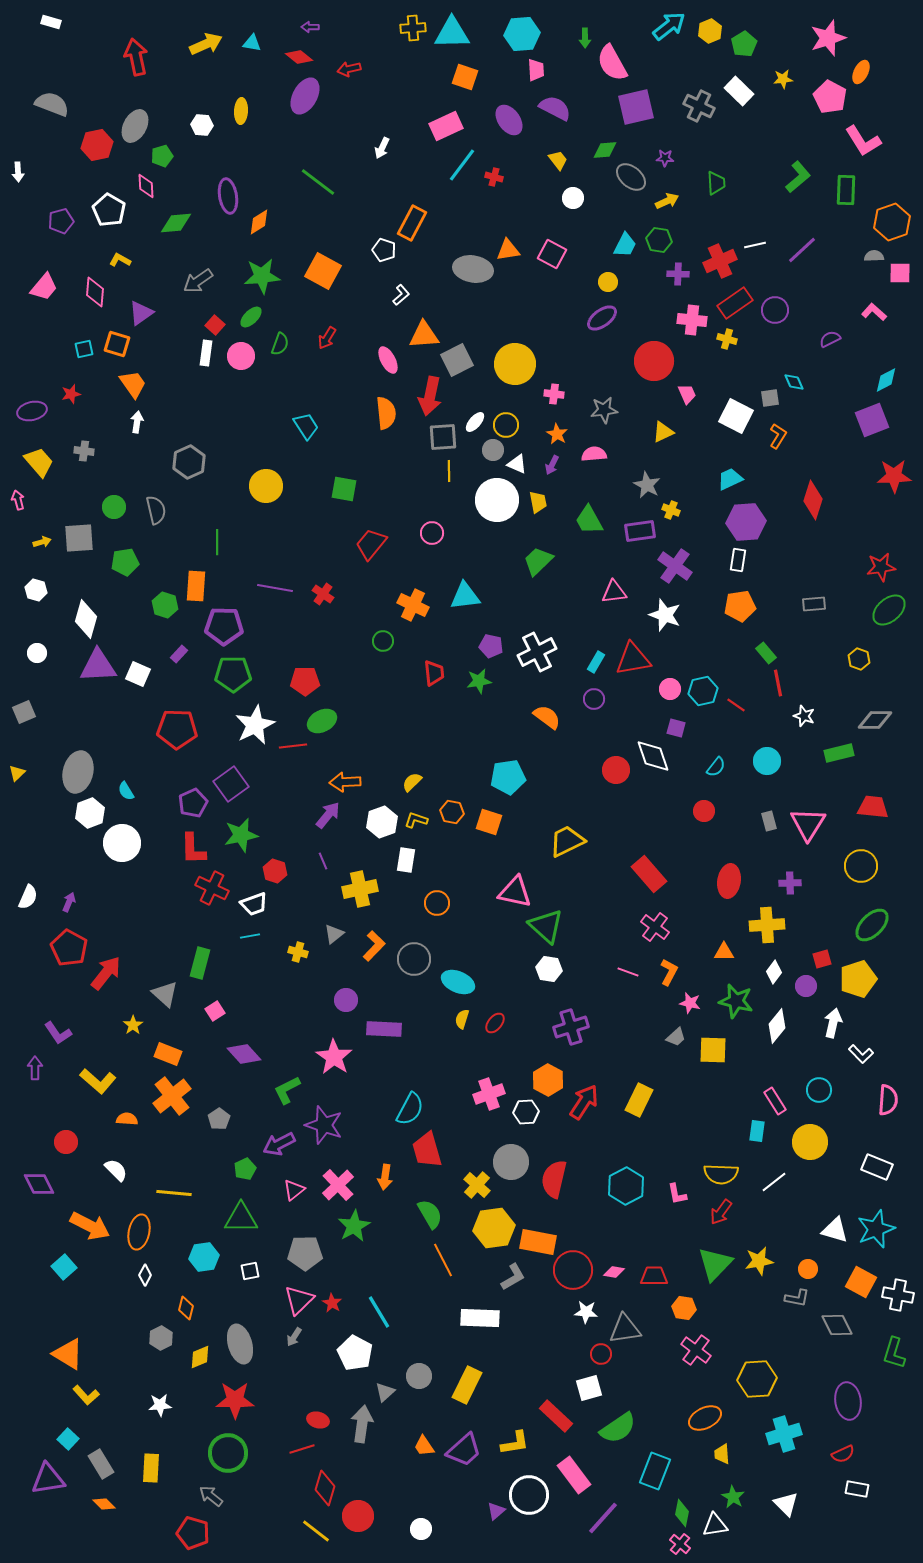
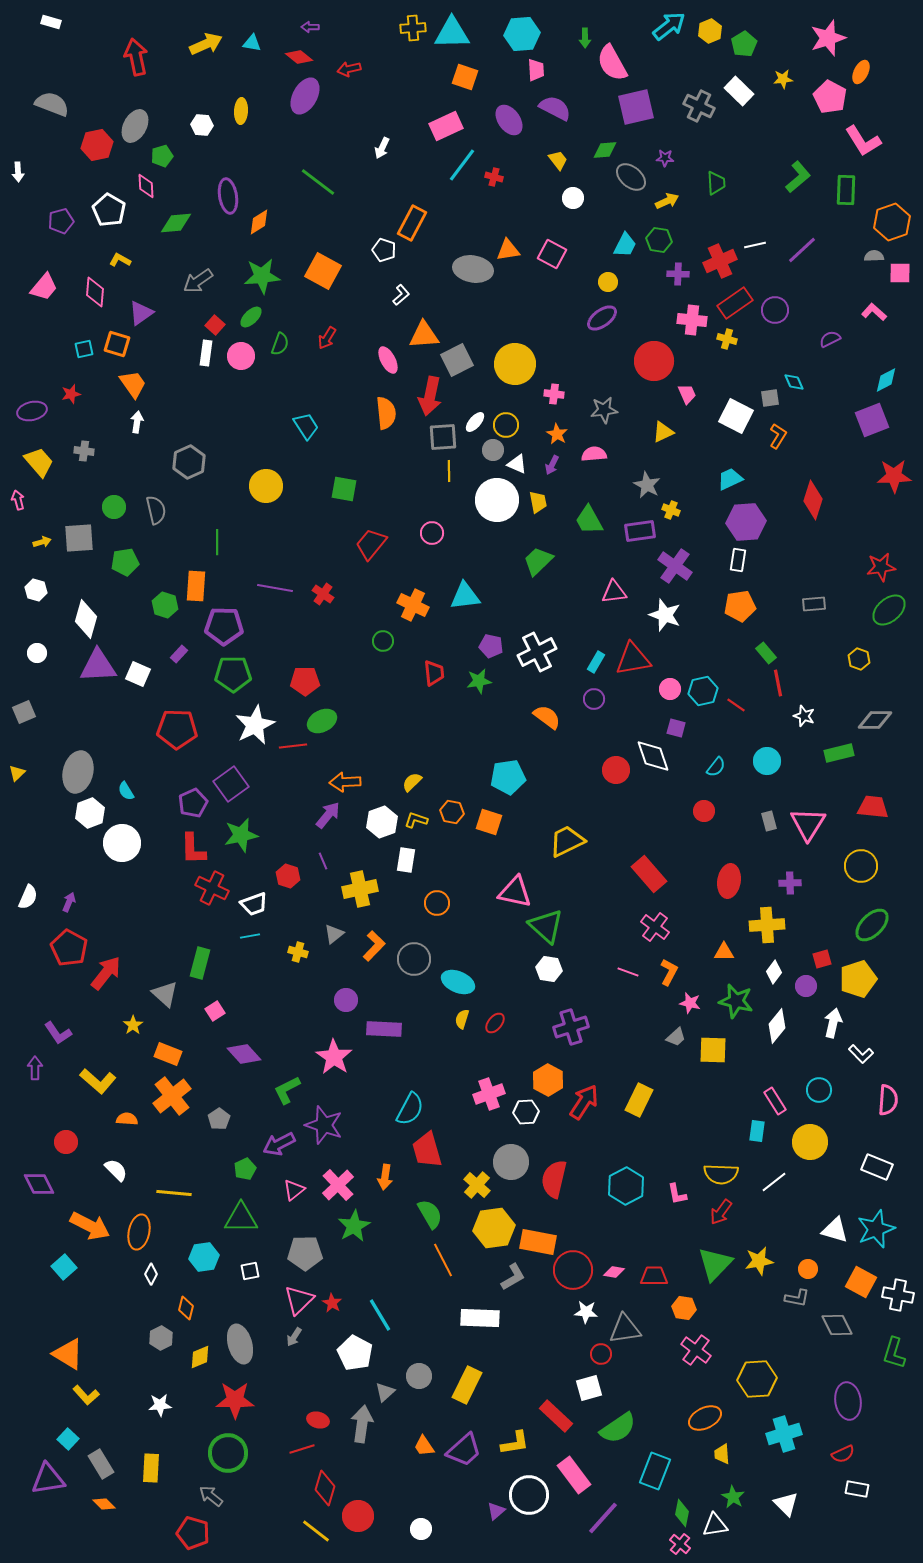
red hexagon at (275, 871): moved 13 px right, 5 px down
white diamond at (145, 1275): moved 6 px right, 1 px up
cyan line at (379, 1312): moved 1 px right, 3 px down
